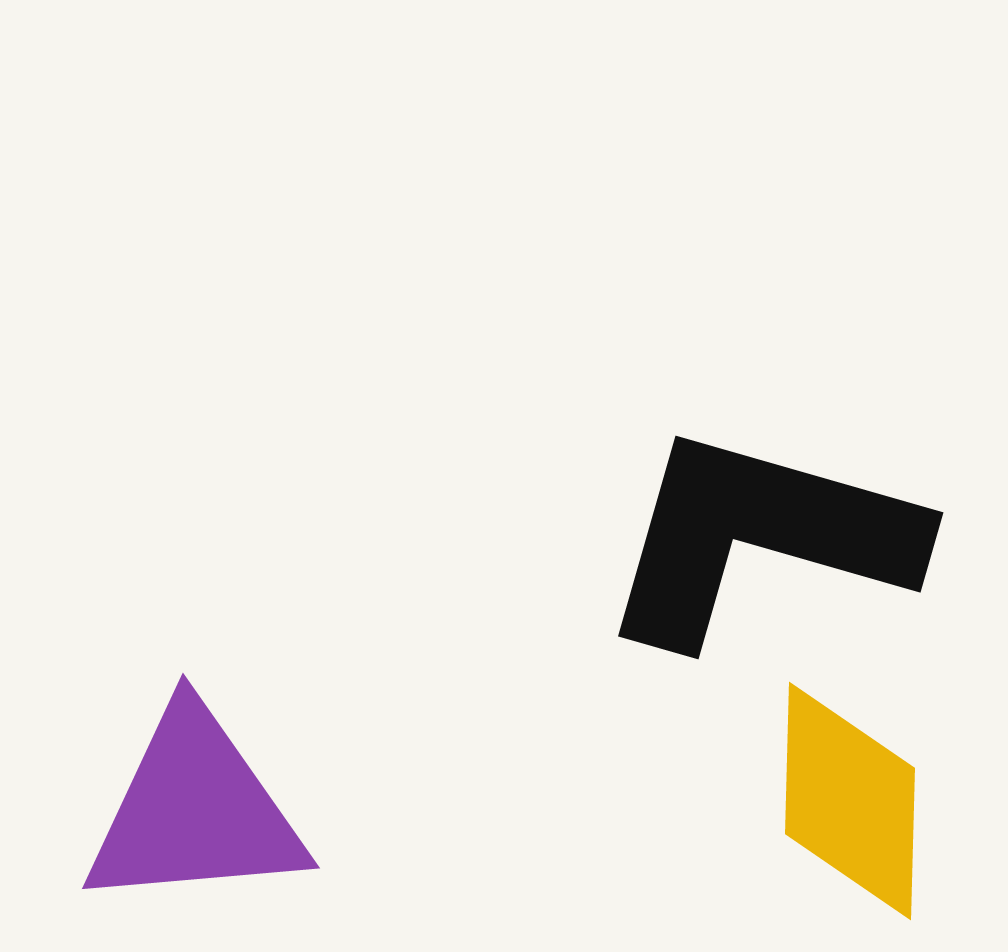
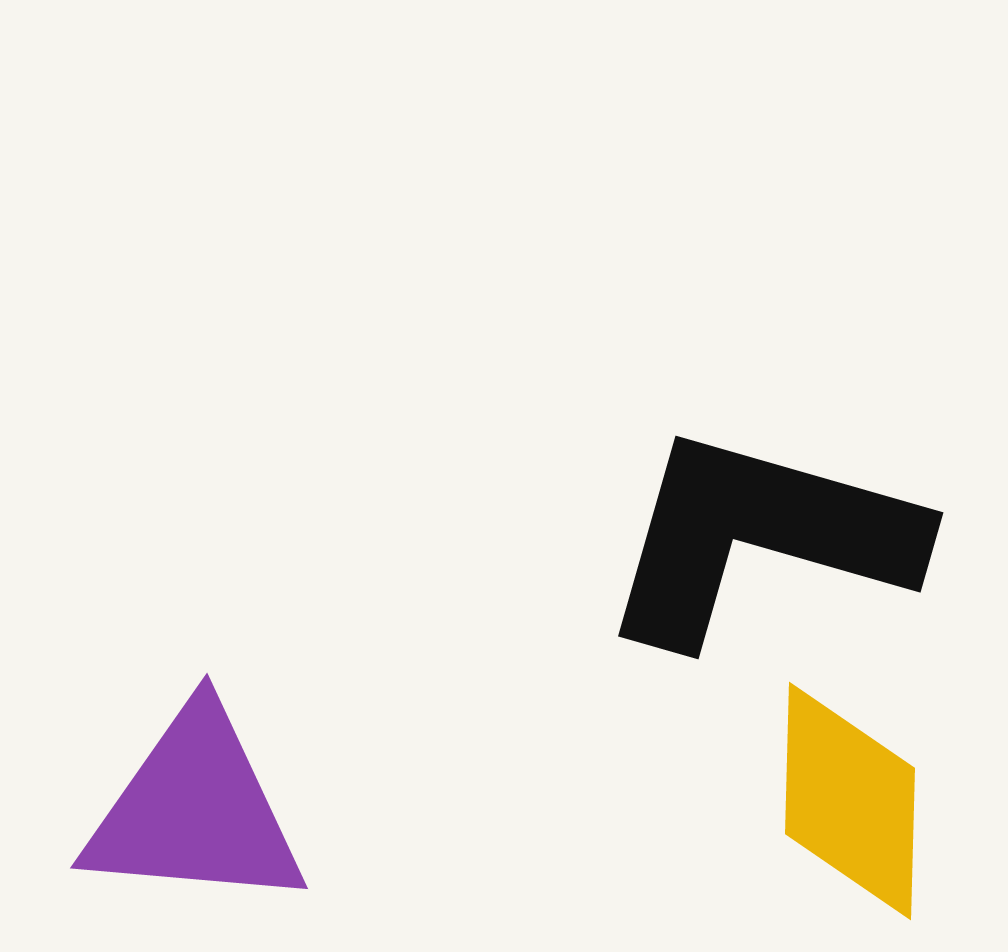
purple triangle: rotated 10 degrees clockwise
